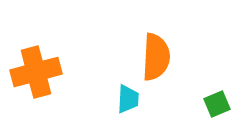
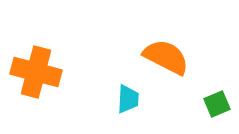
orange semicircle: moved 10 px right; rotated 66 degrees counterclockwise
orange cross: rotated 30 degrees clockwise
